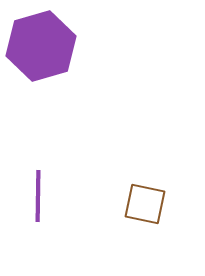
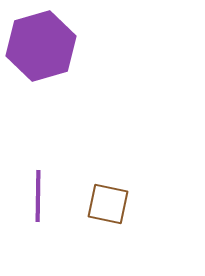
brown square: moved 37 px left
